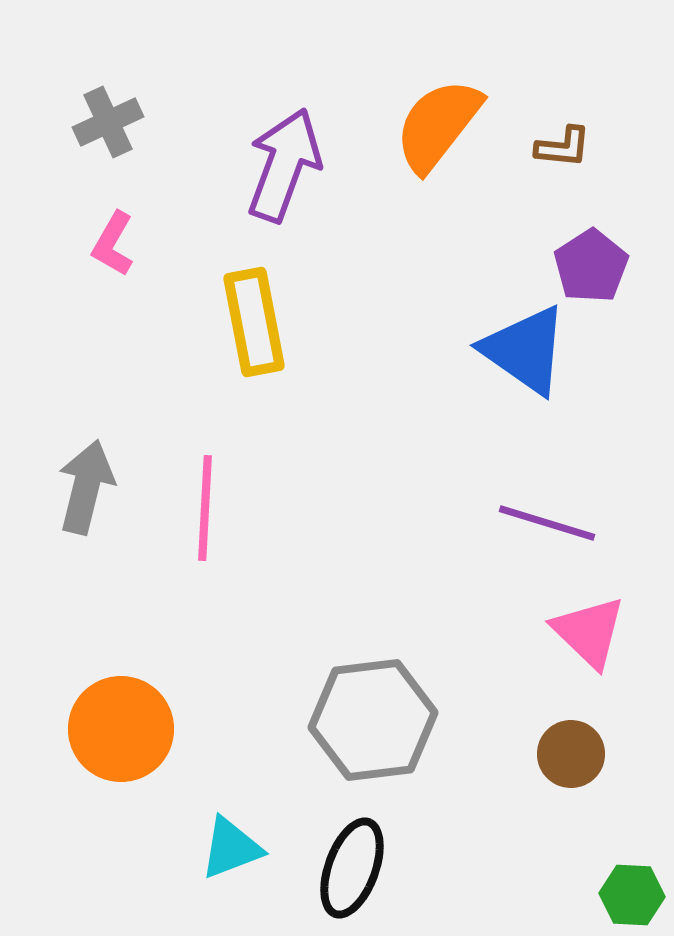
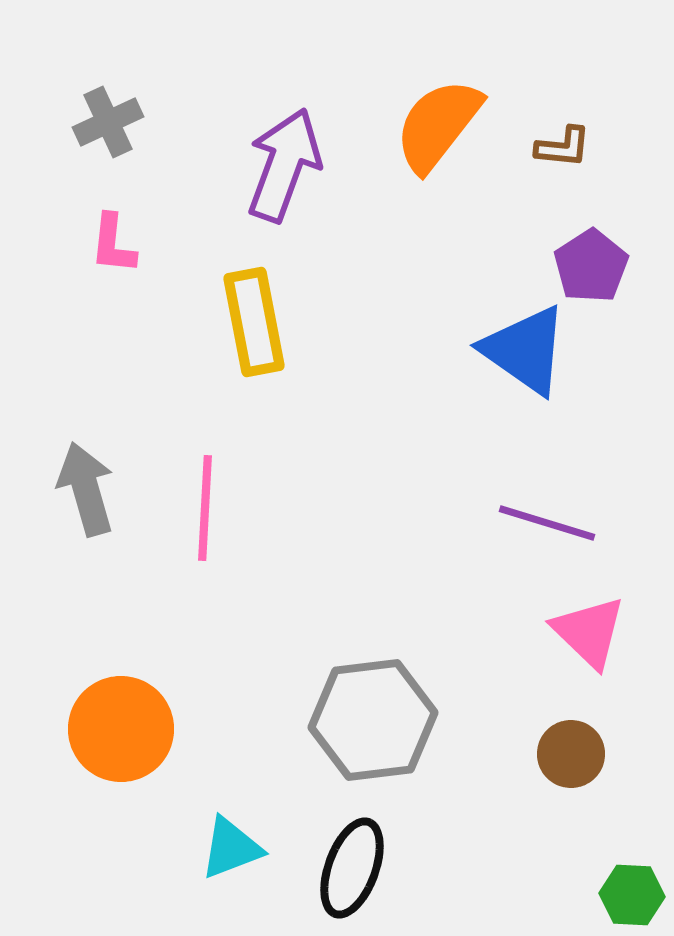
pink L-shape: rotated 24 degrees counterclockwise
gray arrow: moved 2 px down; rotated 30 degrees counterclockwise
